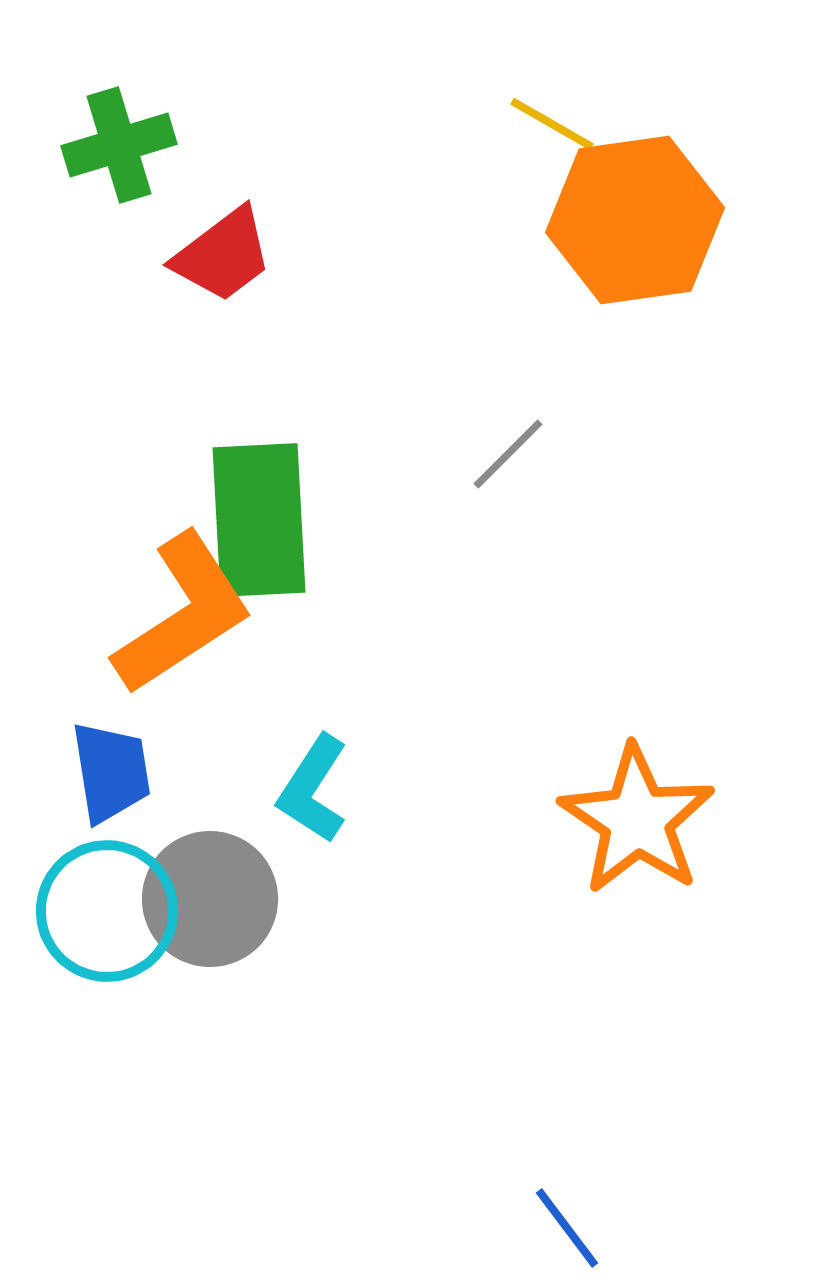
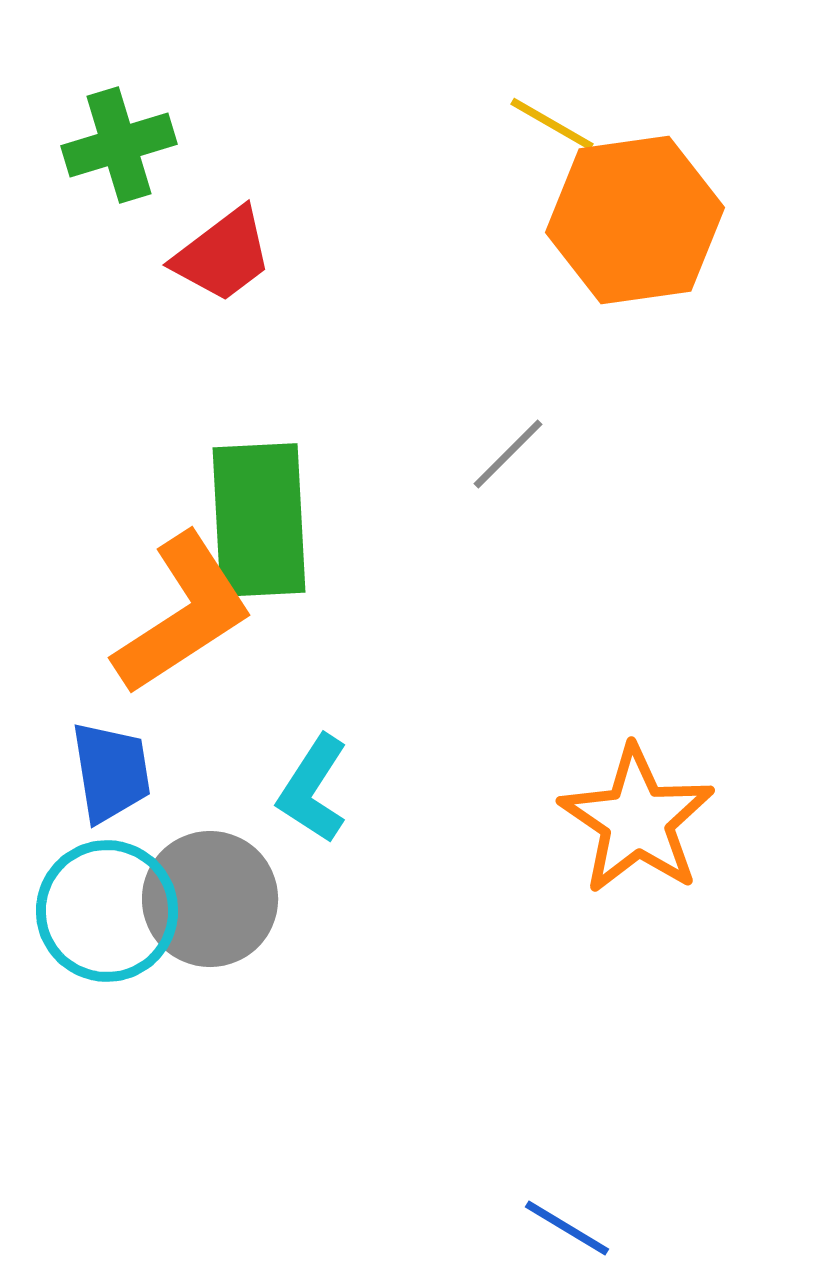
blue line: rotated 22 degrees counterclockwise
